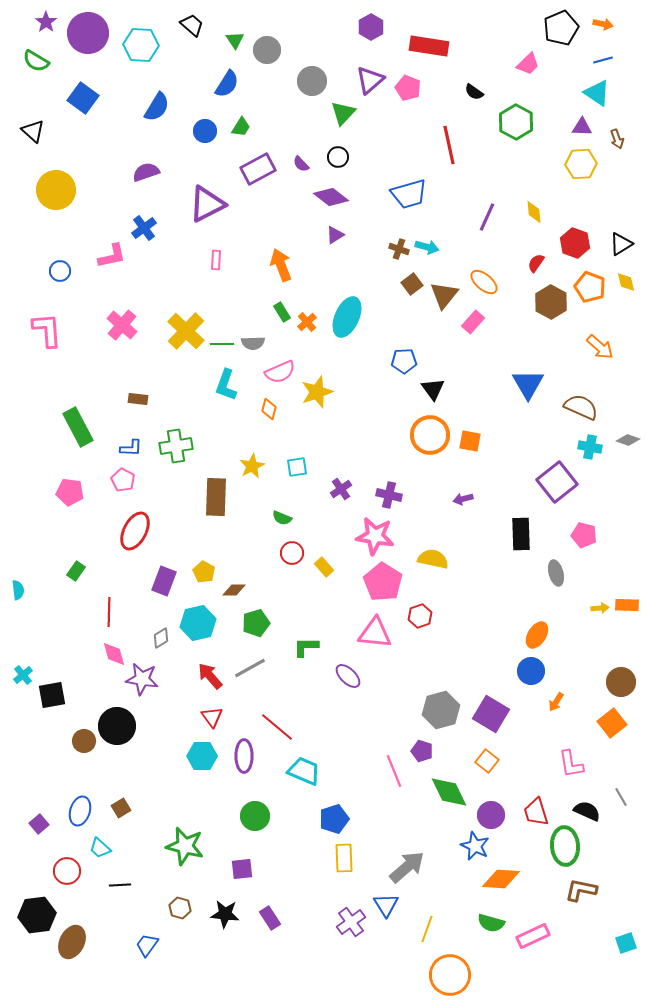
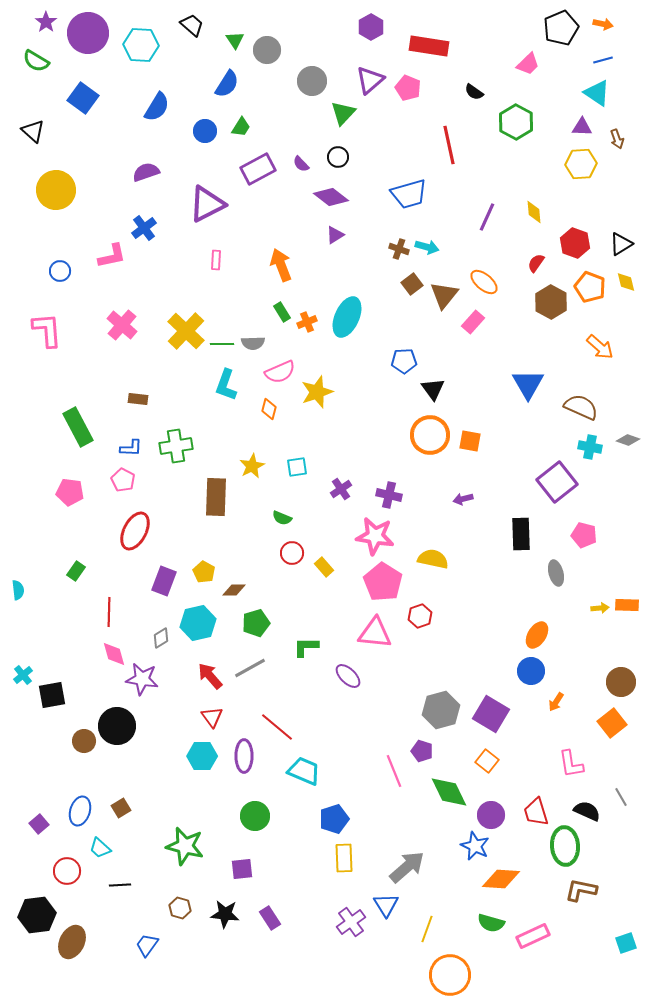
orange cross at (307, 322): rotated 18 degrees clockwise
